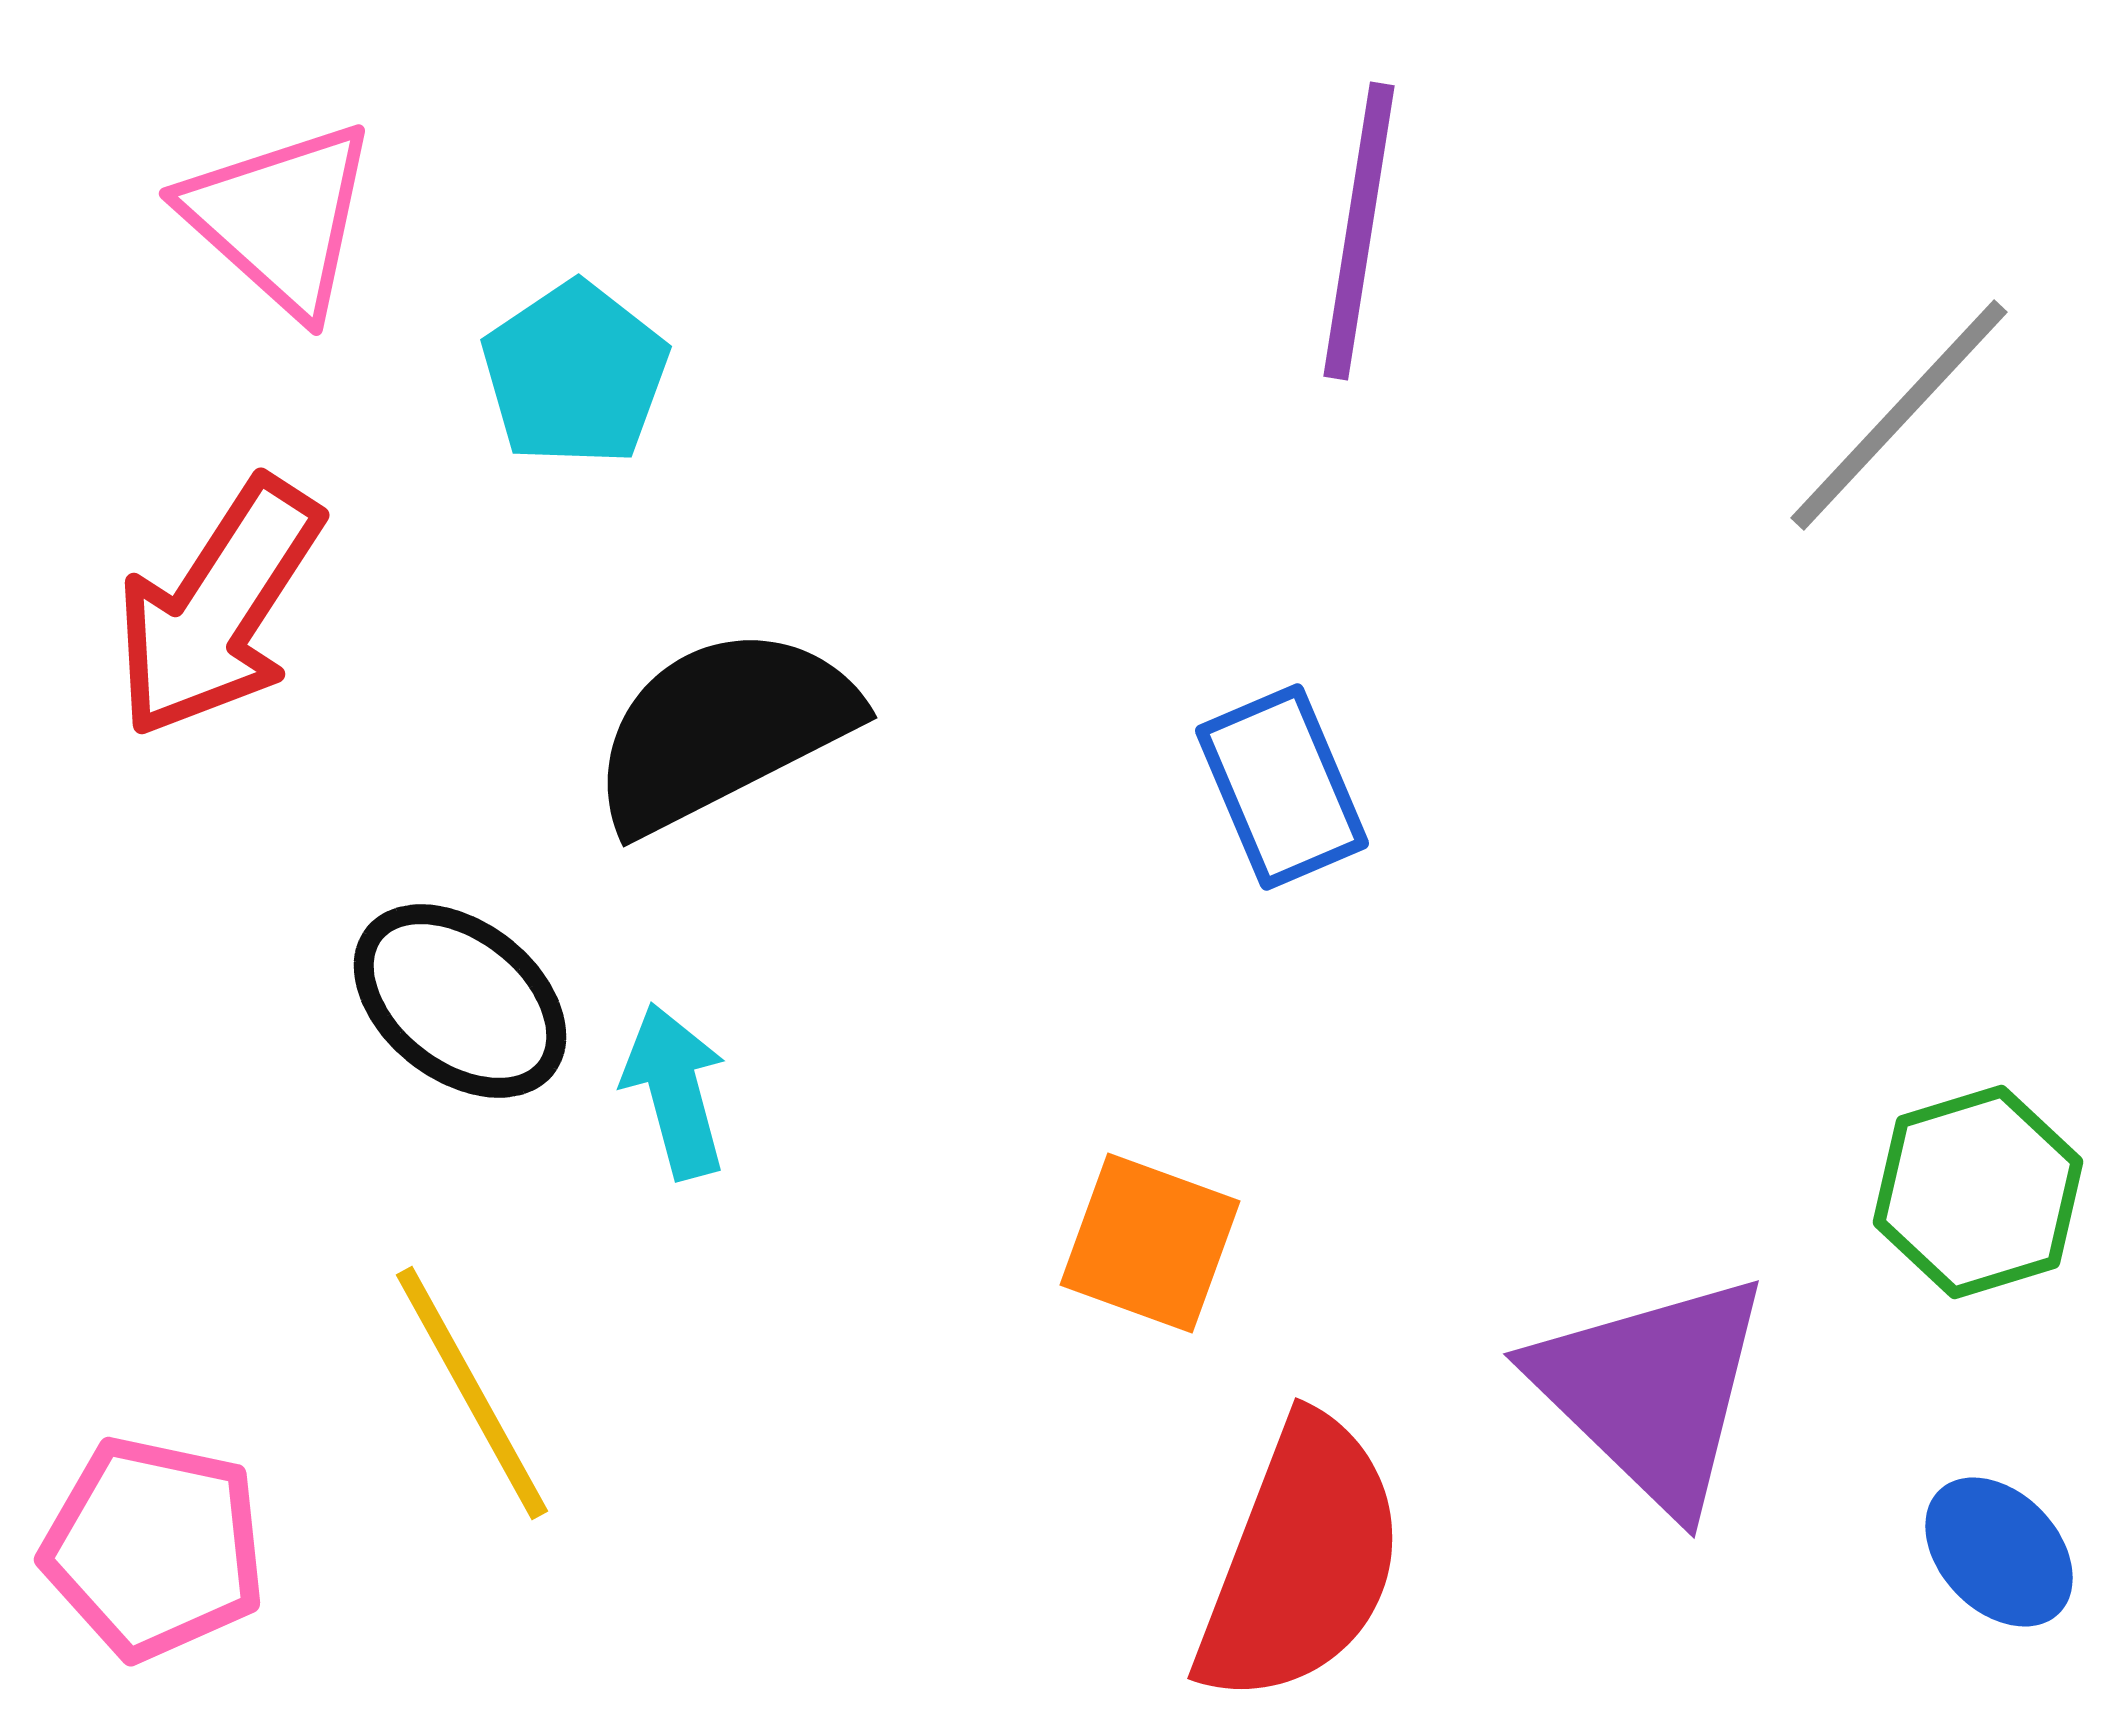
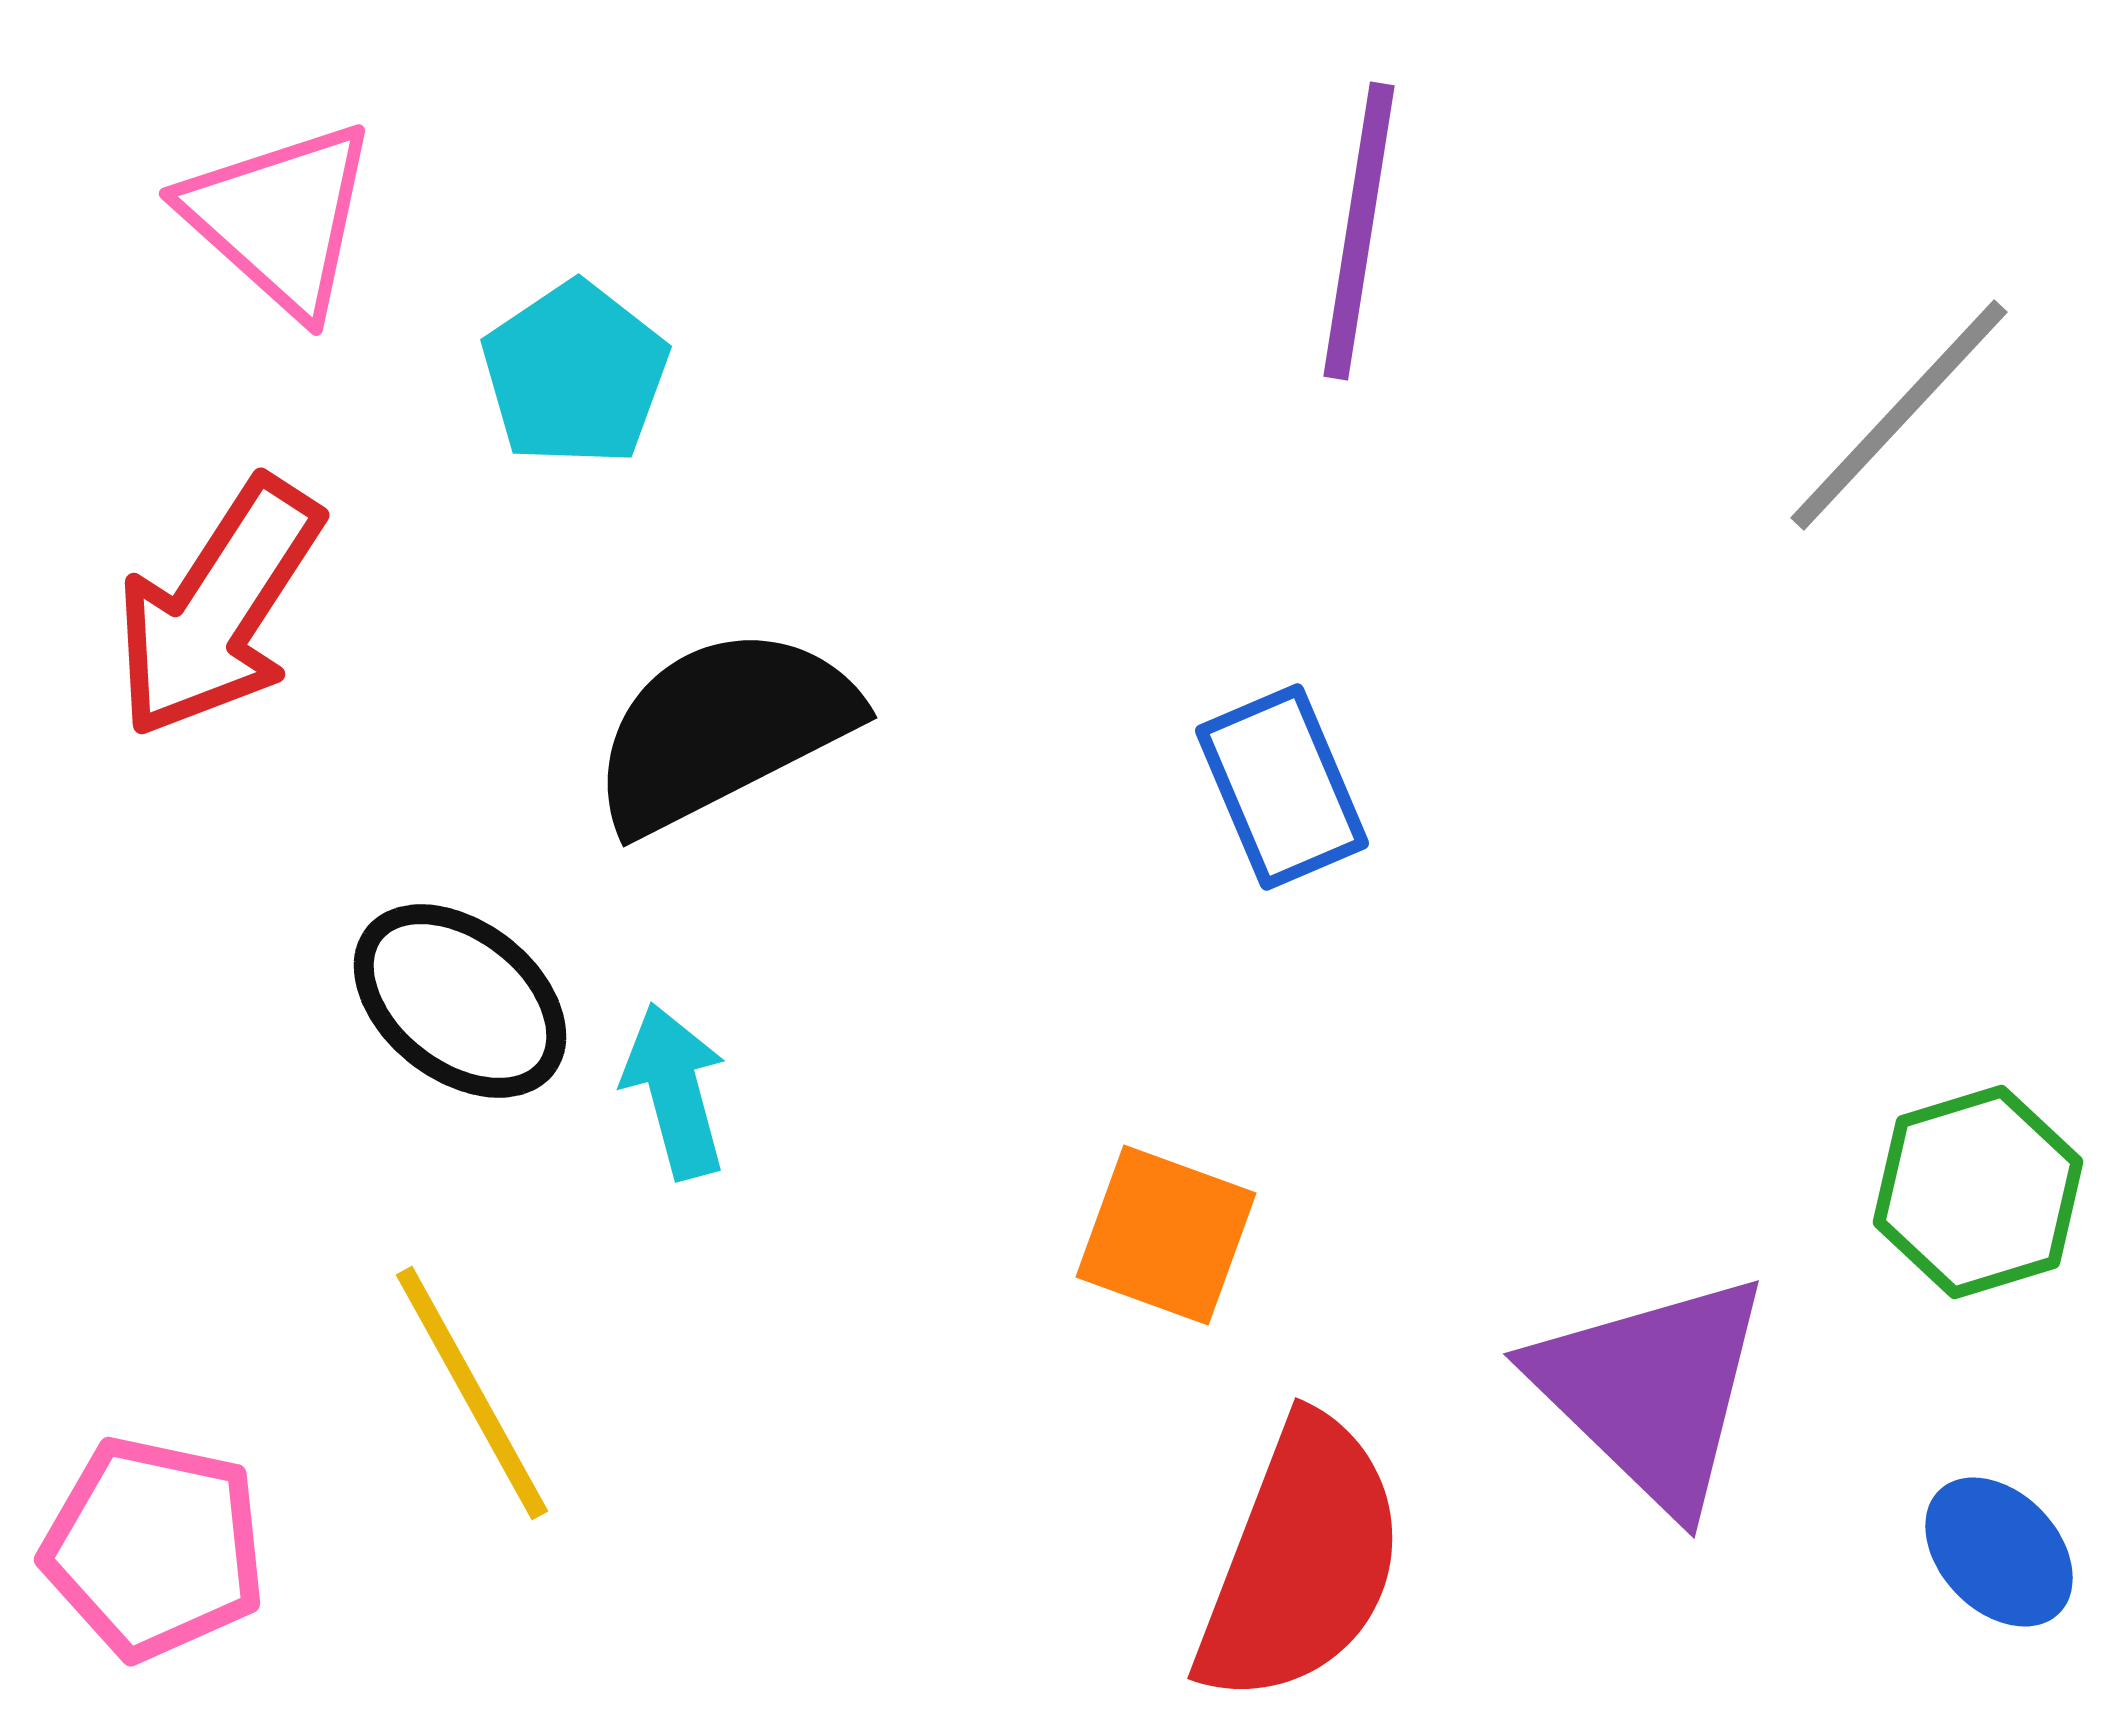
orange square: moved 16 px right, 8 px up
